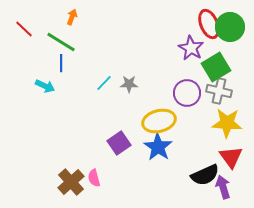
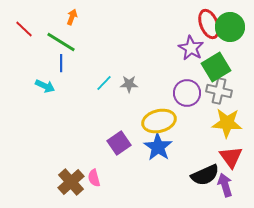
purple arrow: moved 2 px right, 2 px up
